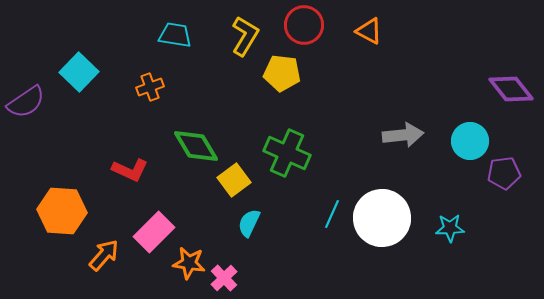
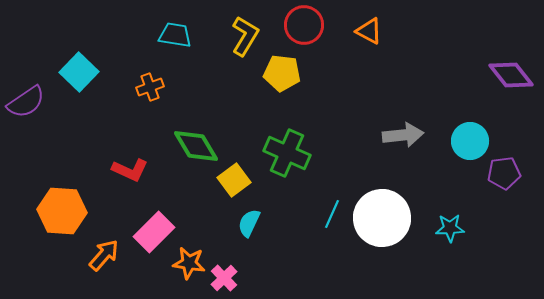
purple diamond: moved 14 px up
